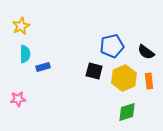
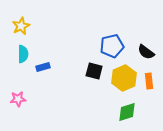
cyan semicircle: moved 2 px left
